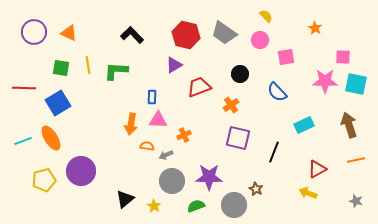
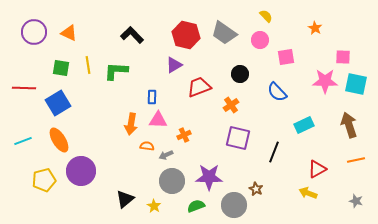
orange ellipse at (51, 138): moved 8 px right, 2 px down
